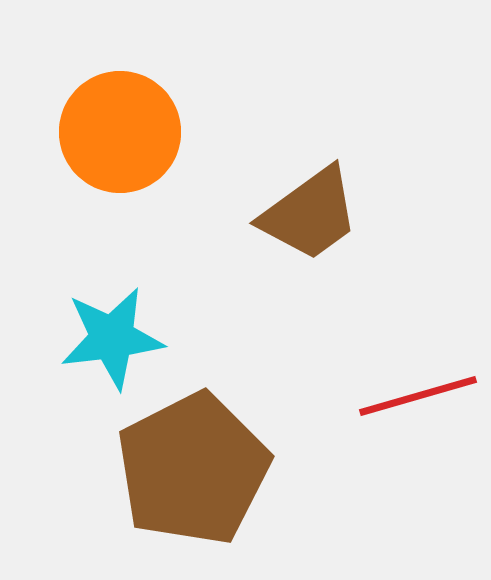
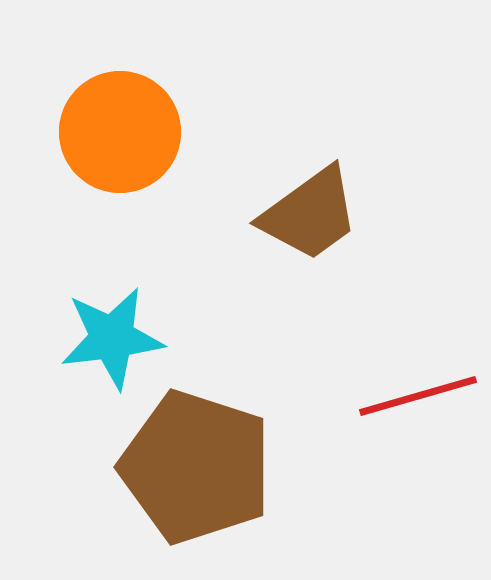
brown pentagon: moved 3 px right, 2 px up; rotated 27 degrees counterclockwise
